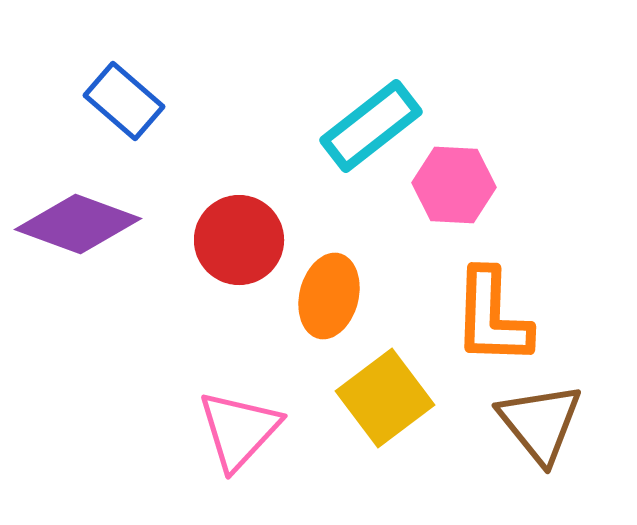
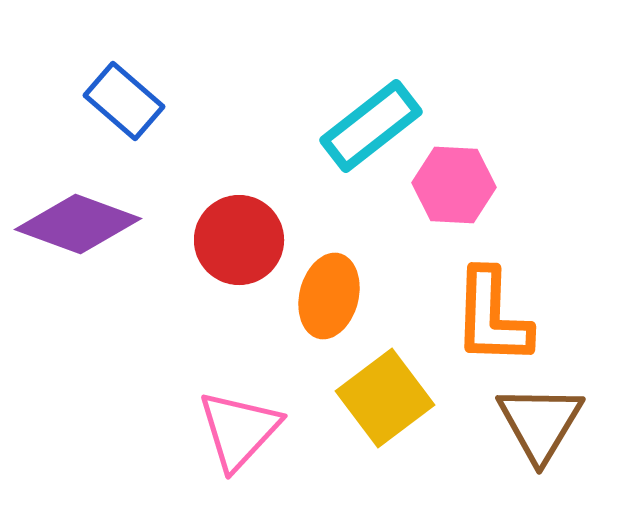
brown triangle: rotated 10 degrees clockwise
